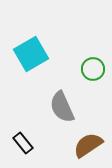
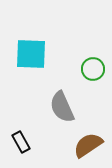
cyan square: rotated 32 degrees clockwise
black rectangle: moved 2 px left, 1 px up; rotated 10 degrees clockwise
